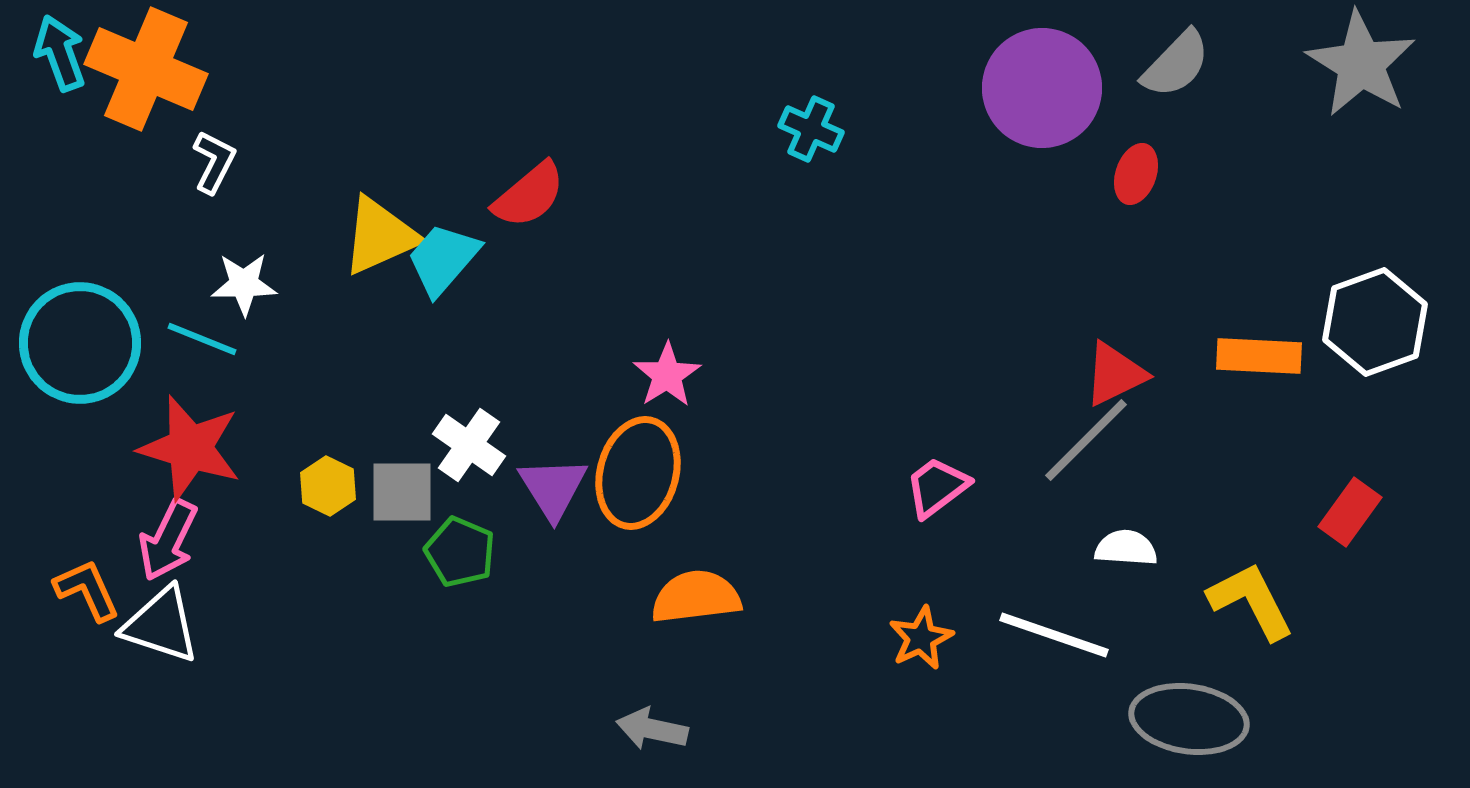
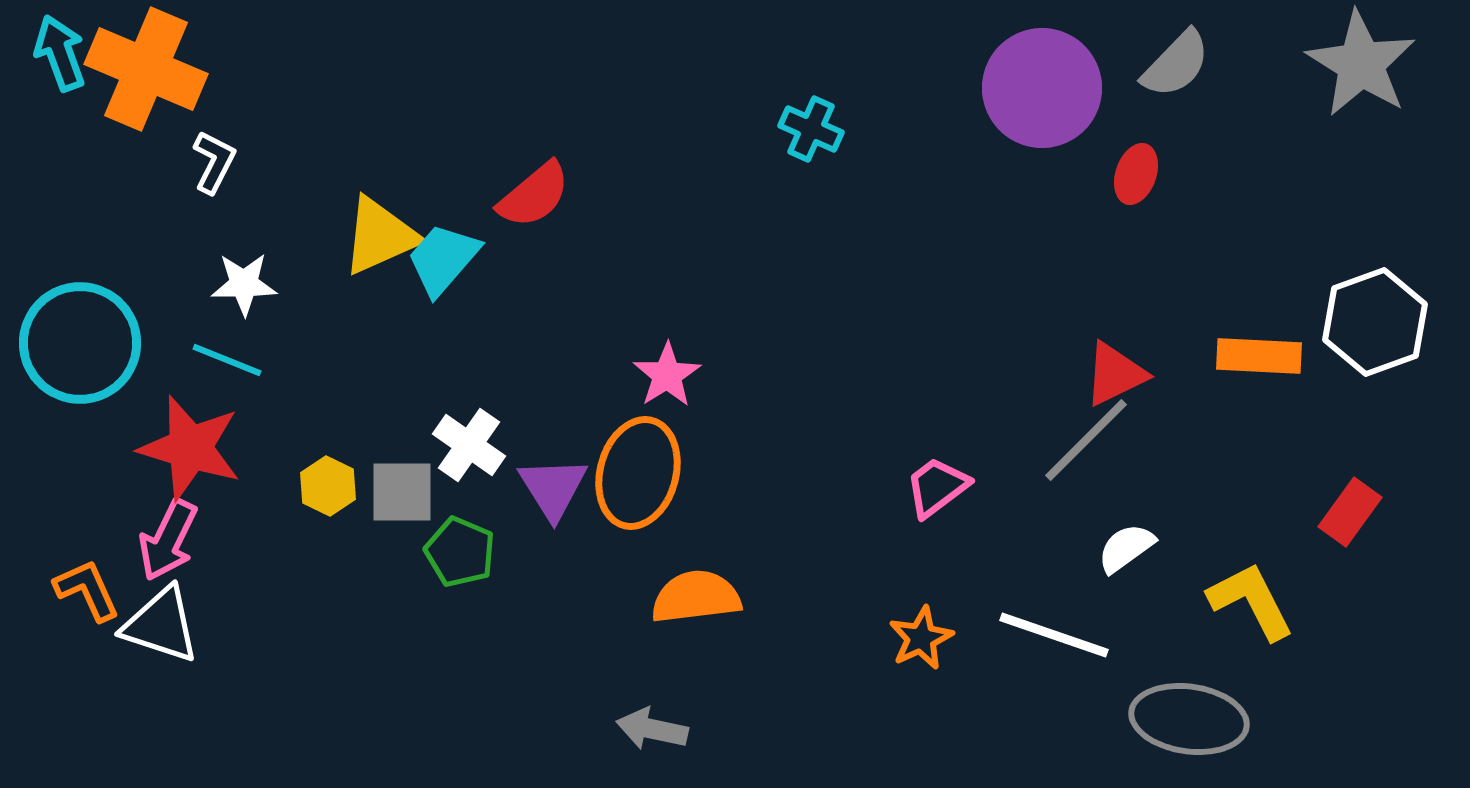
red semicircle: moved 5 px right
cyan line: moved 25 px right, 21 px down
white semicircle: rotated 40 degrees counterclockwise
